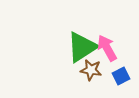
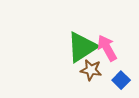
blue square: moved 4 px down; rotated 18 degrees counterclockwise
